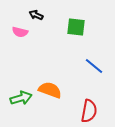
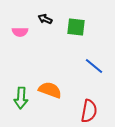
black arrow: moved 9 px right, 4 px down
pink semicircle: rotated 14 degrees counterclockwise
green arrow: rotated 110 degrees clockwise
